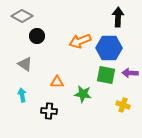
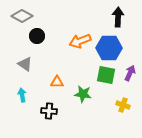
purple arrow: rotated 112 degrees clockwise
